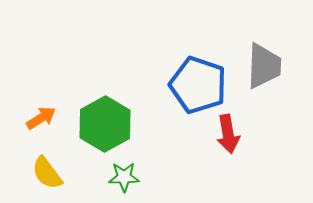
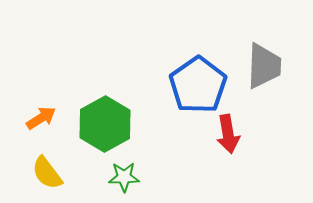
blue pentagon: rotated 18 degrees clockwise
